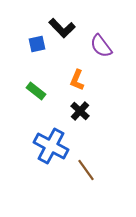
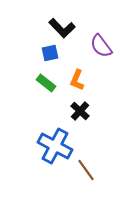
blue square: moved 13 px right, 9 px down
green rectangle: moved 10 px right, 8 px up
blue cross: moved 4 px right
